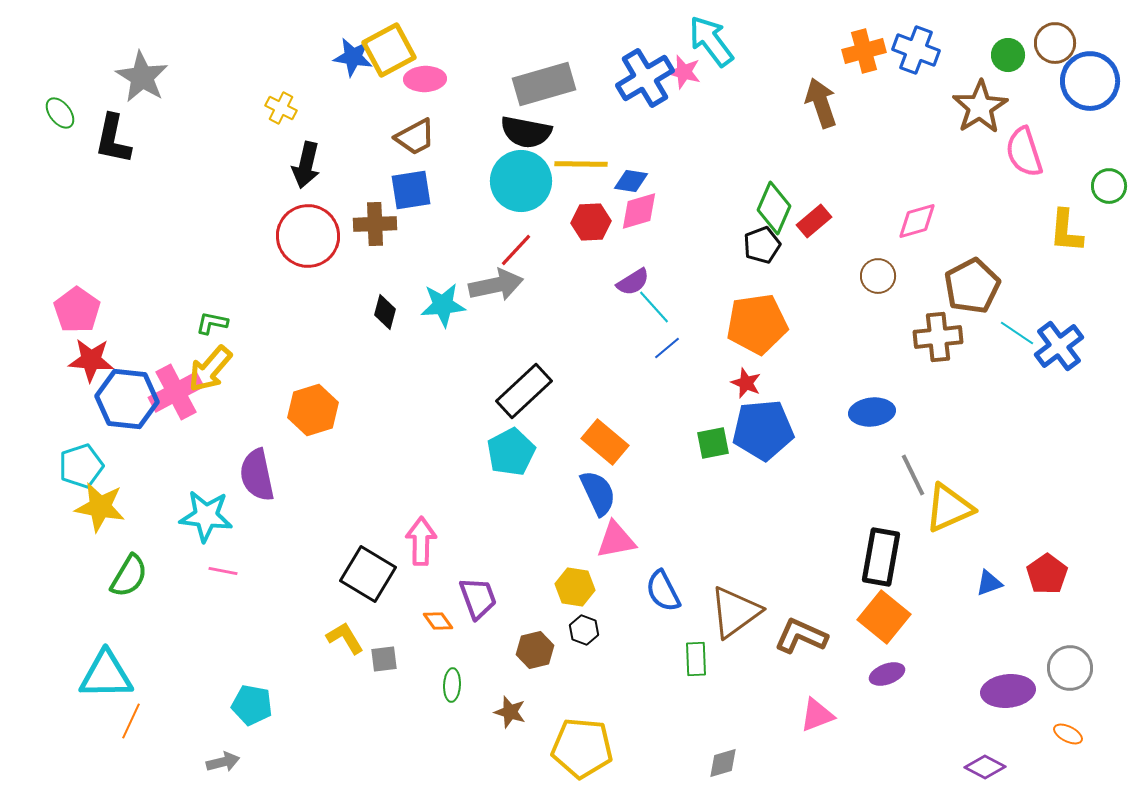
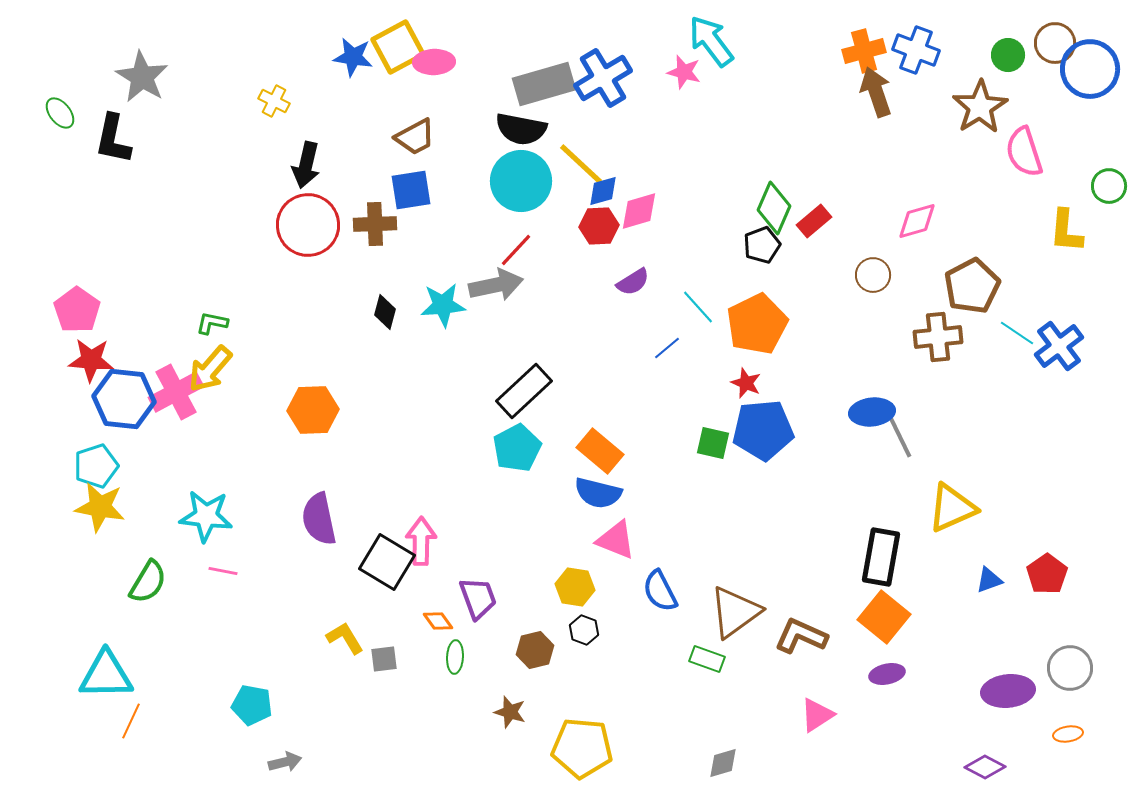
yellow square at (389, 50): moved 9 px right, 3 px up
blue cross at (645, 78): moved 42 px left
pink ellipse at (425, 79): moved 9 px right, 17 px up
blue circle at (1090, 81): moved 12 px up
brown arrow at (821, 103): moved 55 px right, 11 px up
yellow cross at (281, 108): moved 7 px left, 7 px up
black semicircle at (526, 132): moved 5 px left, 3 px up
yellow line at (581, 164): rotated 42 degrees clockwise
blue diamond at (631, 181): moved 28 px left, 10 px down; rotated 24 degrees counterclockwise
red hexagon at (591, 222): moved 8 px right, 4 px down
red circle at (308, 236): moved 11 px up
brown circle at (878, 276): moved 5 px left, 1 px up
cyan line at (654, 307): moved 44 px right
orange pentagon at (757, 324): rotated 18 degrees counterclockwise
blue hexagon at (127, 399): moved 3 px left
orange hexagon at (313, 410): rotated 15 degrees clockwise
orange rectangle at (605, 442): moved 5 px left, 9 px down
green square at (713, 443): rotated 24 degrees clockwise
cyan pentagon at (511, 452): moved 6 px right, 4 px up
cyan pentagon at (81, 466): moved 15 px right
purple semicircle at (257, 475): moved 62 px right, 44 px down
gray line at (913, 475): moved 13 px left, 38 px up
blue semicircle at (598, 493): rotated 129 degrees clockwise
yellow triangle at (949, 508): moved 3 px right
pink triangle at (616, 540): rotated 33 degrees clockwise
black square at (368, 574): moved 19 px right, 12 px up
green semicircle at (129, 576): moved 19 px right, 6 px down
blue triangle at (989, 583): moved 3 px up
blue semicircle at (663, 591): moved 3 px left
green rectangle at (696, 659): moved 11 px right; rotated 68 degrees counterclockwise
purple ellipse at (887, 674): rotated 8 degrees clockwise
green ellipse at (452, 685): moved 3 px right, 28 px up
pink triangle at (817, 715): rotated 12 degrees counterclockwise
orange ellipse at (1068, 734): rotated 36 degrees counterclockwise
gray arrow at (223, 762): moved 62 px right
